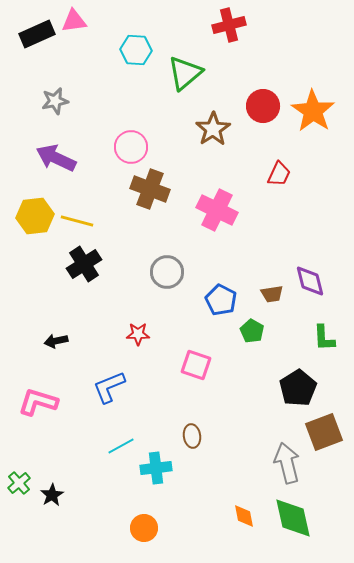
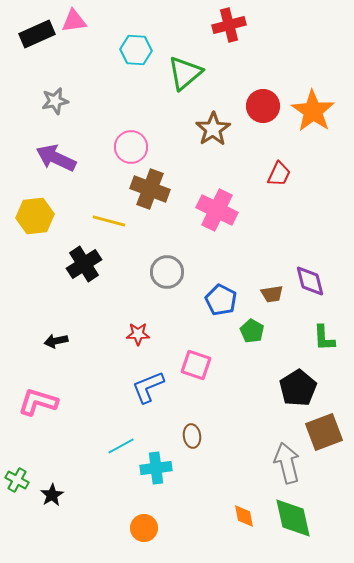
yellow line: moved 32 px right
blue L-shape: moved 39 px right
green cross: moved 2 px left, 3 px up; rotated 20 degrees counterclockwise
